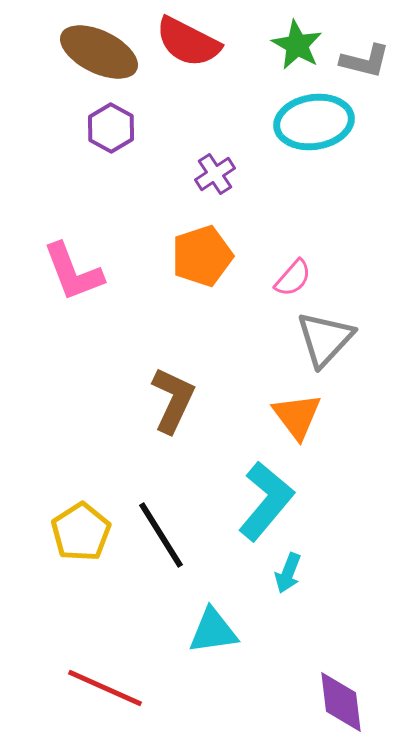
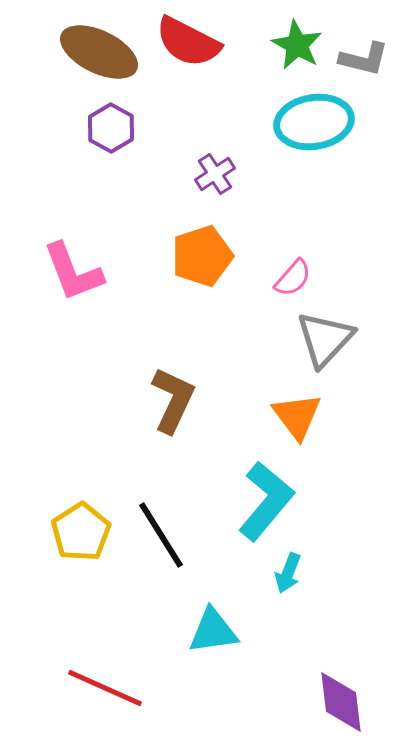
gray L-shape: moved 1 px left, 2 px up
